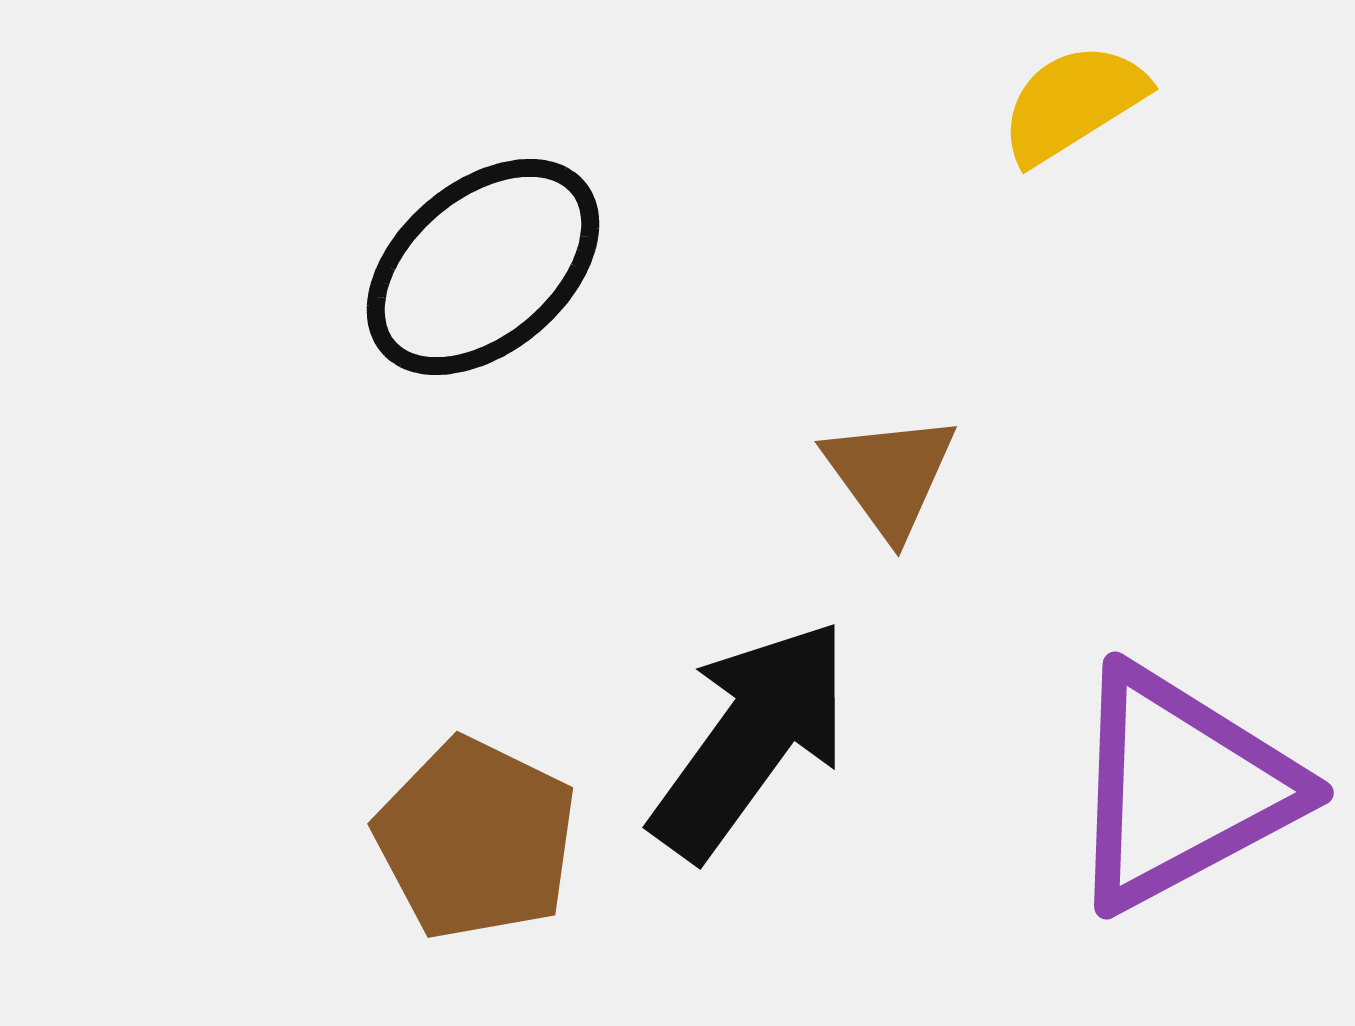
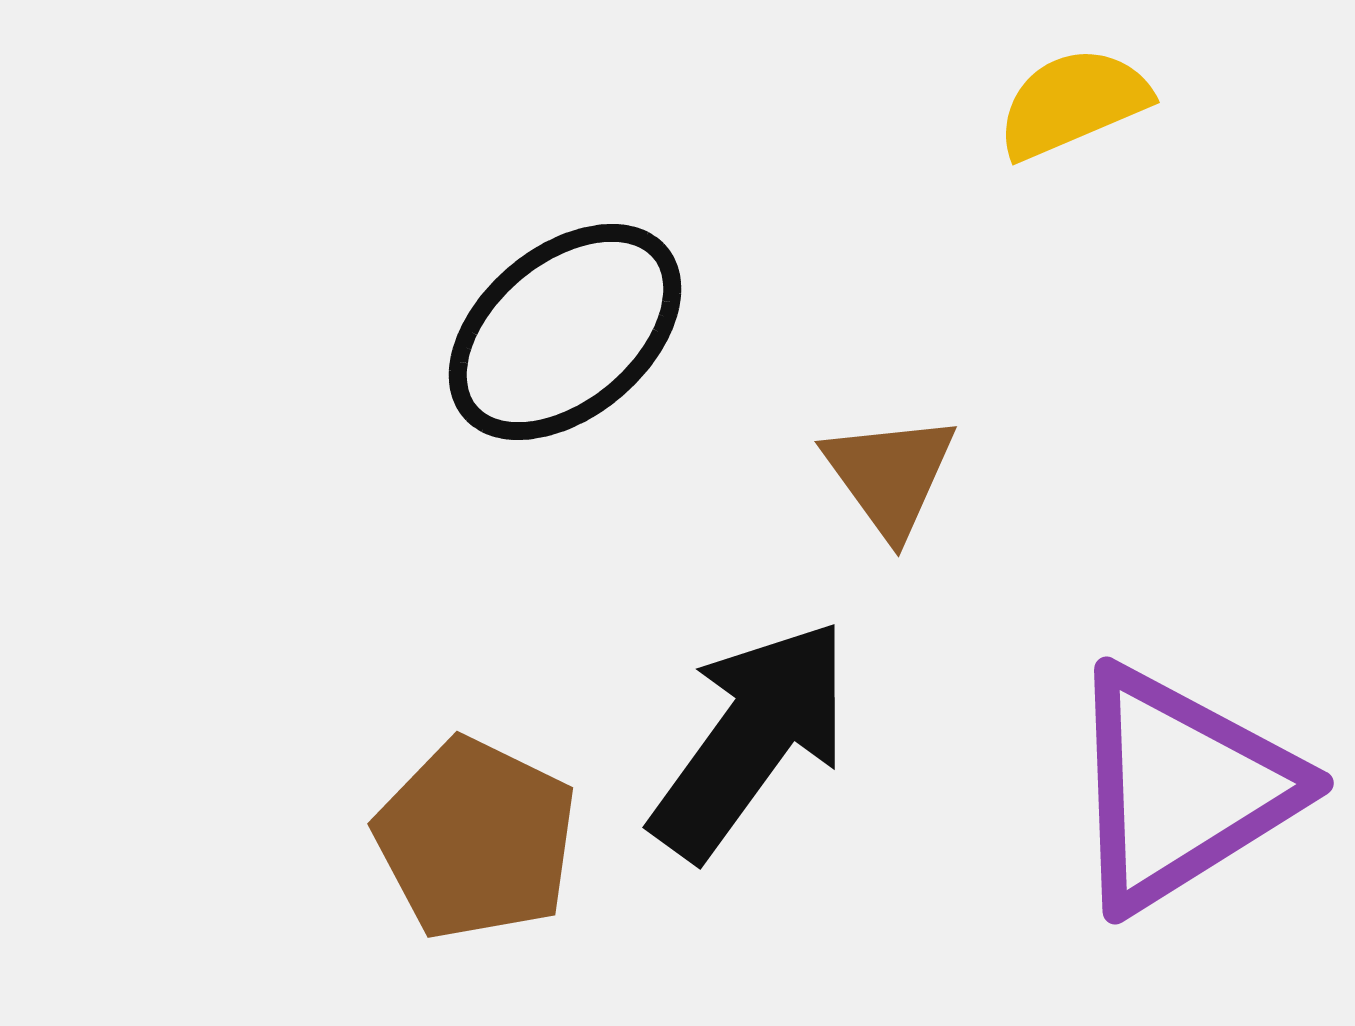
yellow semicircle: rotated 9 degrees clockwise
black ellipse: moved 82 px right, 65 px down
purple triangle: rotated 4 degrees counterclockwise
